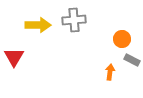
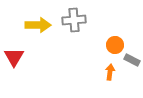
orange circle: moved 7 px left, 6 px down
